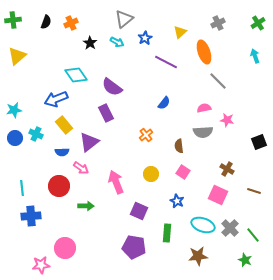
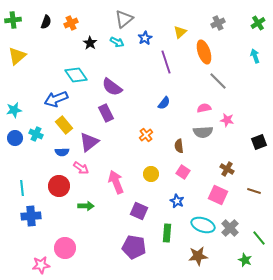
purple line at (166, 62): rotated 45 degrees clockwise
green line at (253, 235): moved 6 px right, 3 px down
